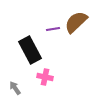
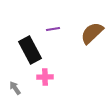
brown semicircle: moved 16 px right, 11 px down
pink cross: rotated 14 degrees counterclockwise
